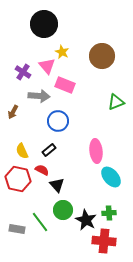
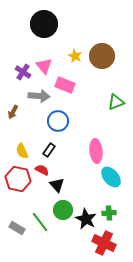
yellow star: moved 13 px right, 4 px down
pink triangle: moved 3 px left
black rectangle: rotated 16 degrees counterclockwise
black star: moved 1 px up
gray rectangle: moved 1 px up; rotated 21 degrees clockwise
red cross: moved 2 px down; rotated 20 degrees clockwise
